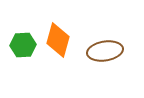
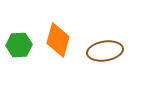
green hexagon: moved 4 px left
